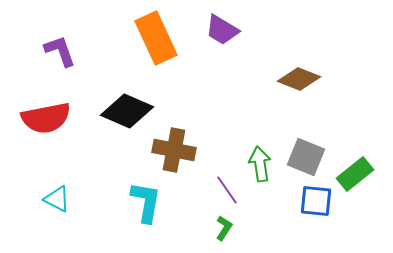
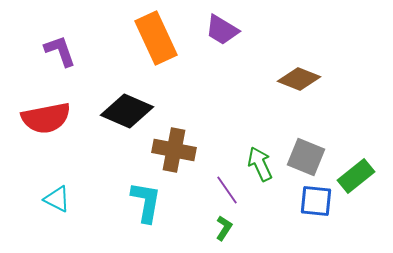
green arrow: rotated 16 degrees counterclockwise
green rectangle: moved 1 px right, 2 px down
